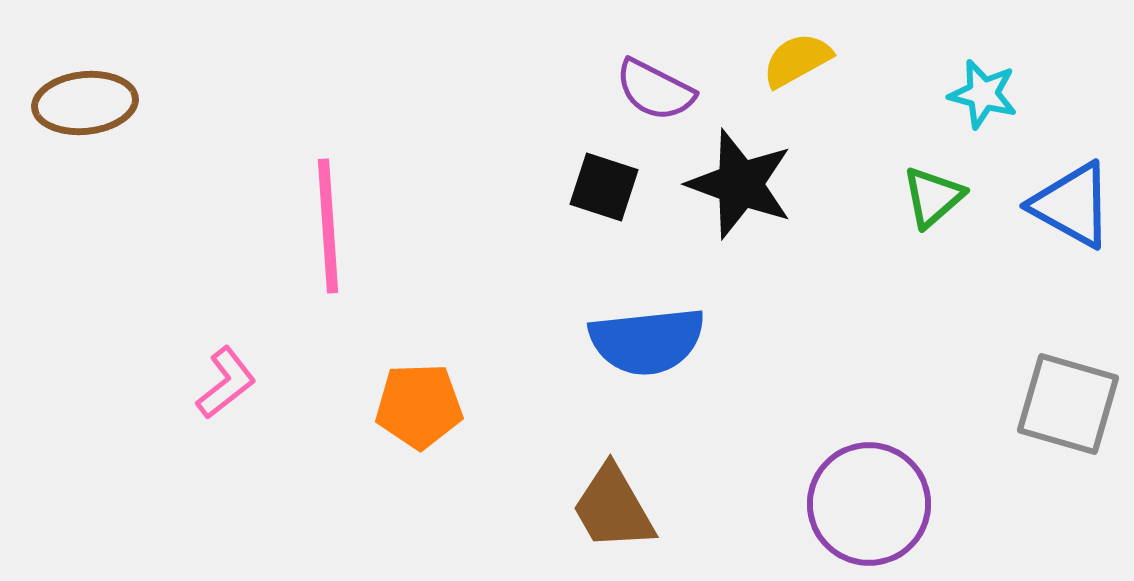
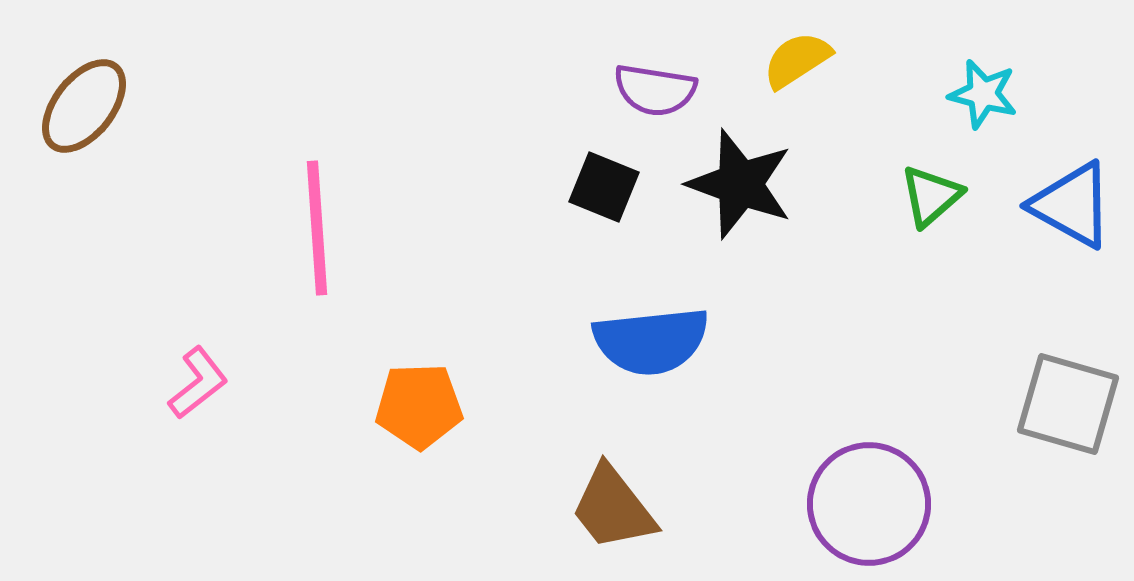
yellow semicircle: rotated 4 degrees counterclockwise
purple semicircle: rotated 18 degrees counterclockwise
brown ellipse: moved 1 px left, 3 px down; rotated 46 degrees counterclockwise
black square: rotated 4 degrees clockwise
green triangle: moved 2 px left, 1 px up
pink line: moved 11 px left, 2 px down
blue semicircle: moved 4 px right
pink L-shape: moved 28 px left
brown trapezoid: rotated 8 degrees counterclockwise
